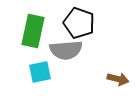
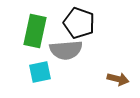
green rectangle: moved 2 px right
